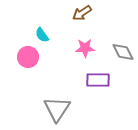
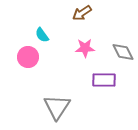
purple rectangle: moved 6 px right
gray triangle: moved 2 px up
